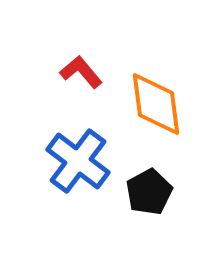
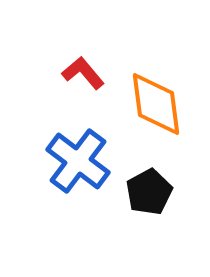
red L-shape: moved 2 px right, 1 px down
